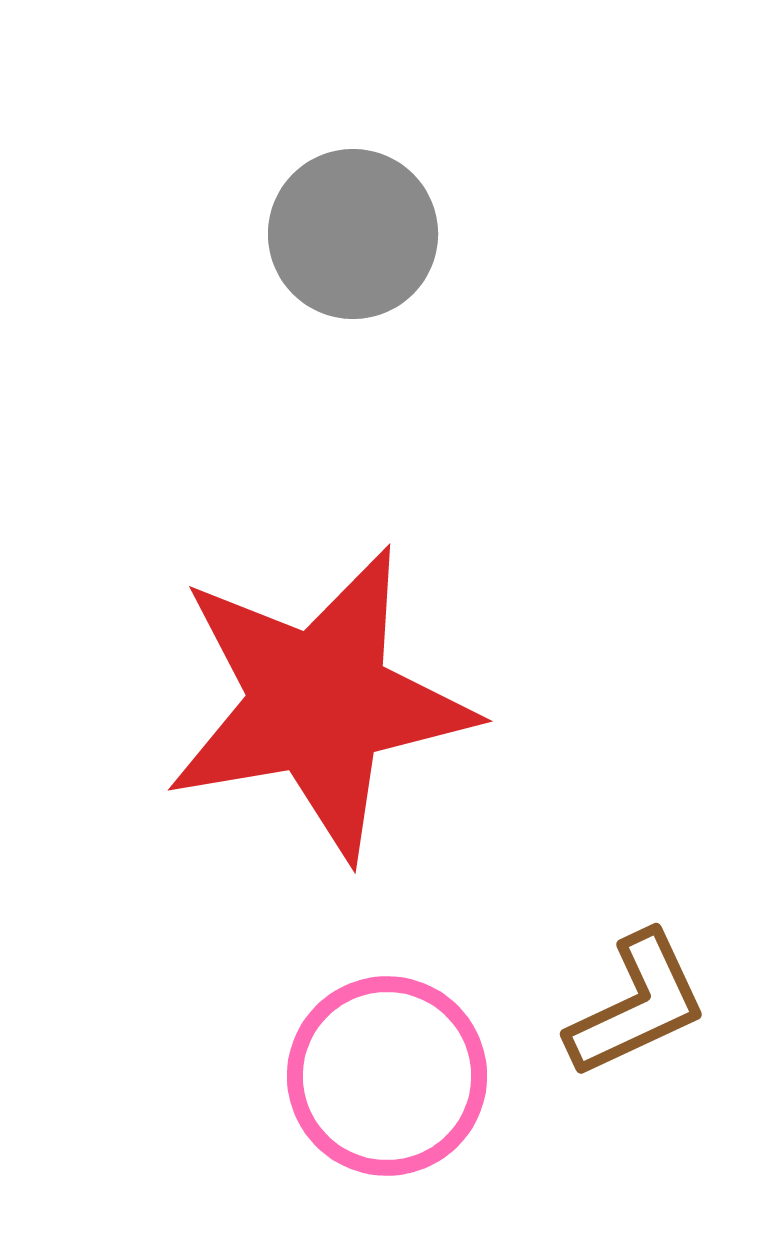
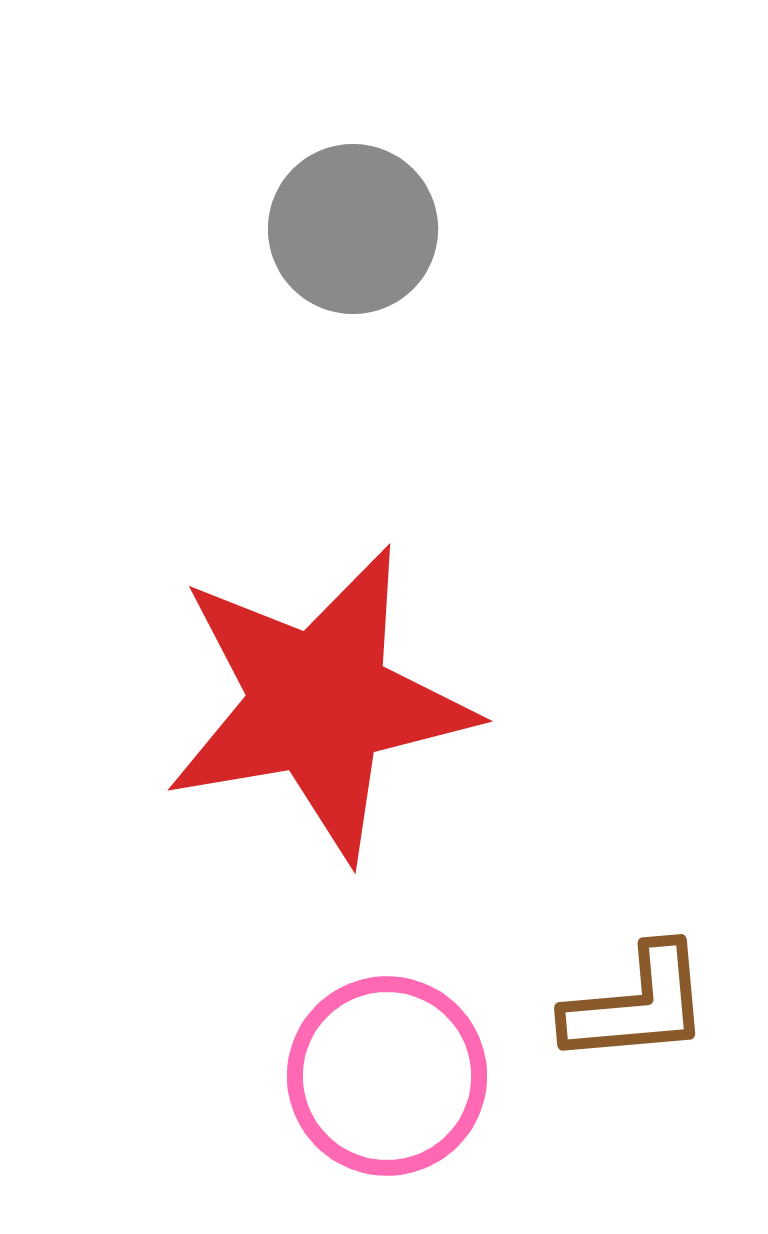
gray circle: moved 5 px up
brown L-shape: rotated 20 degrees clockwise
